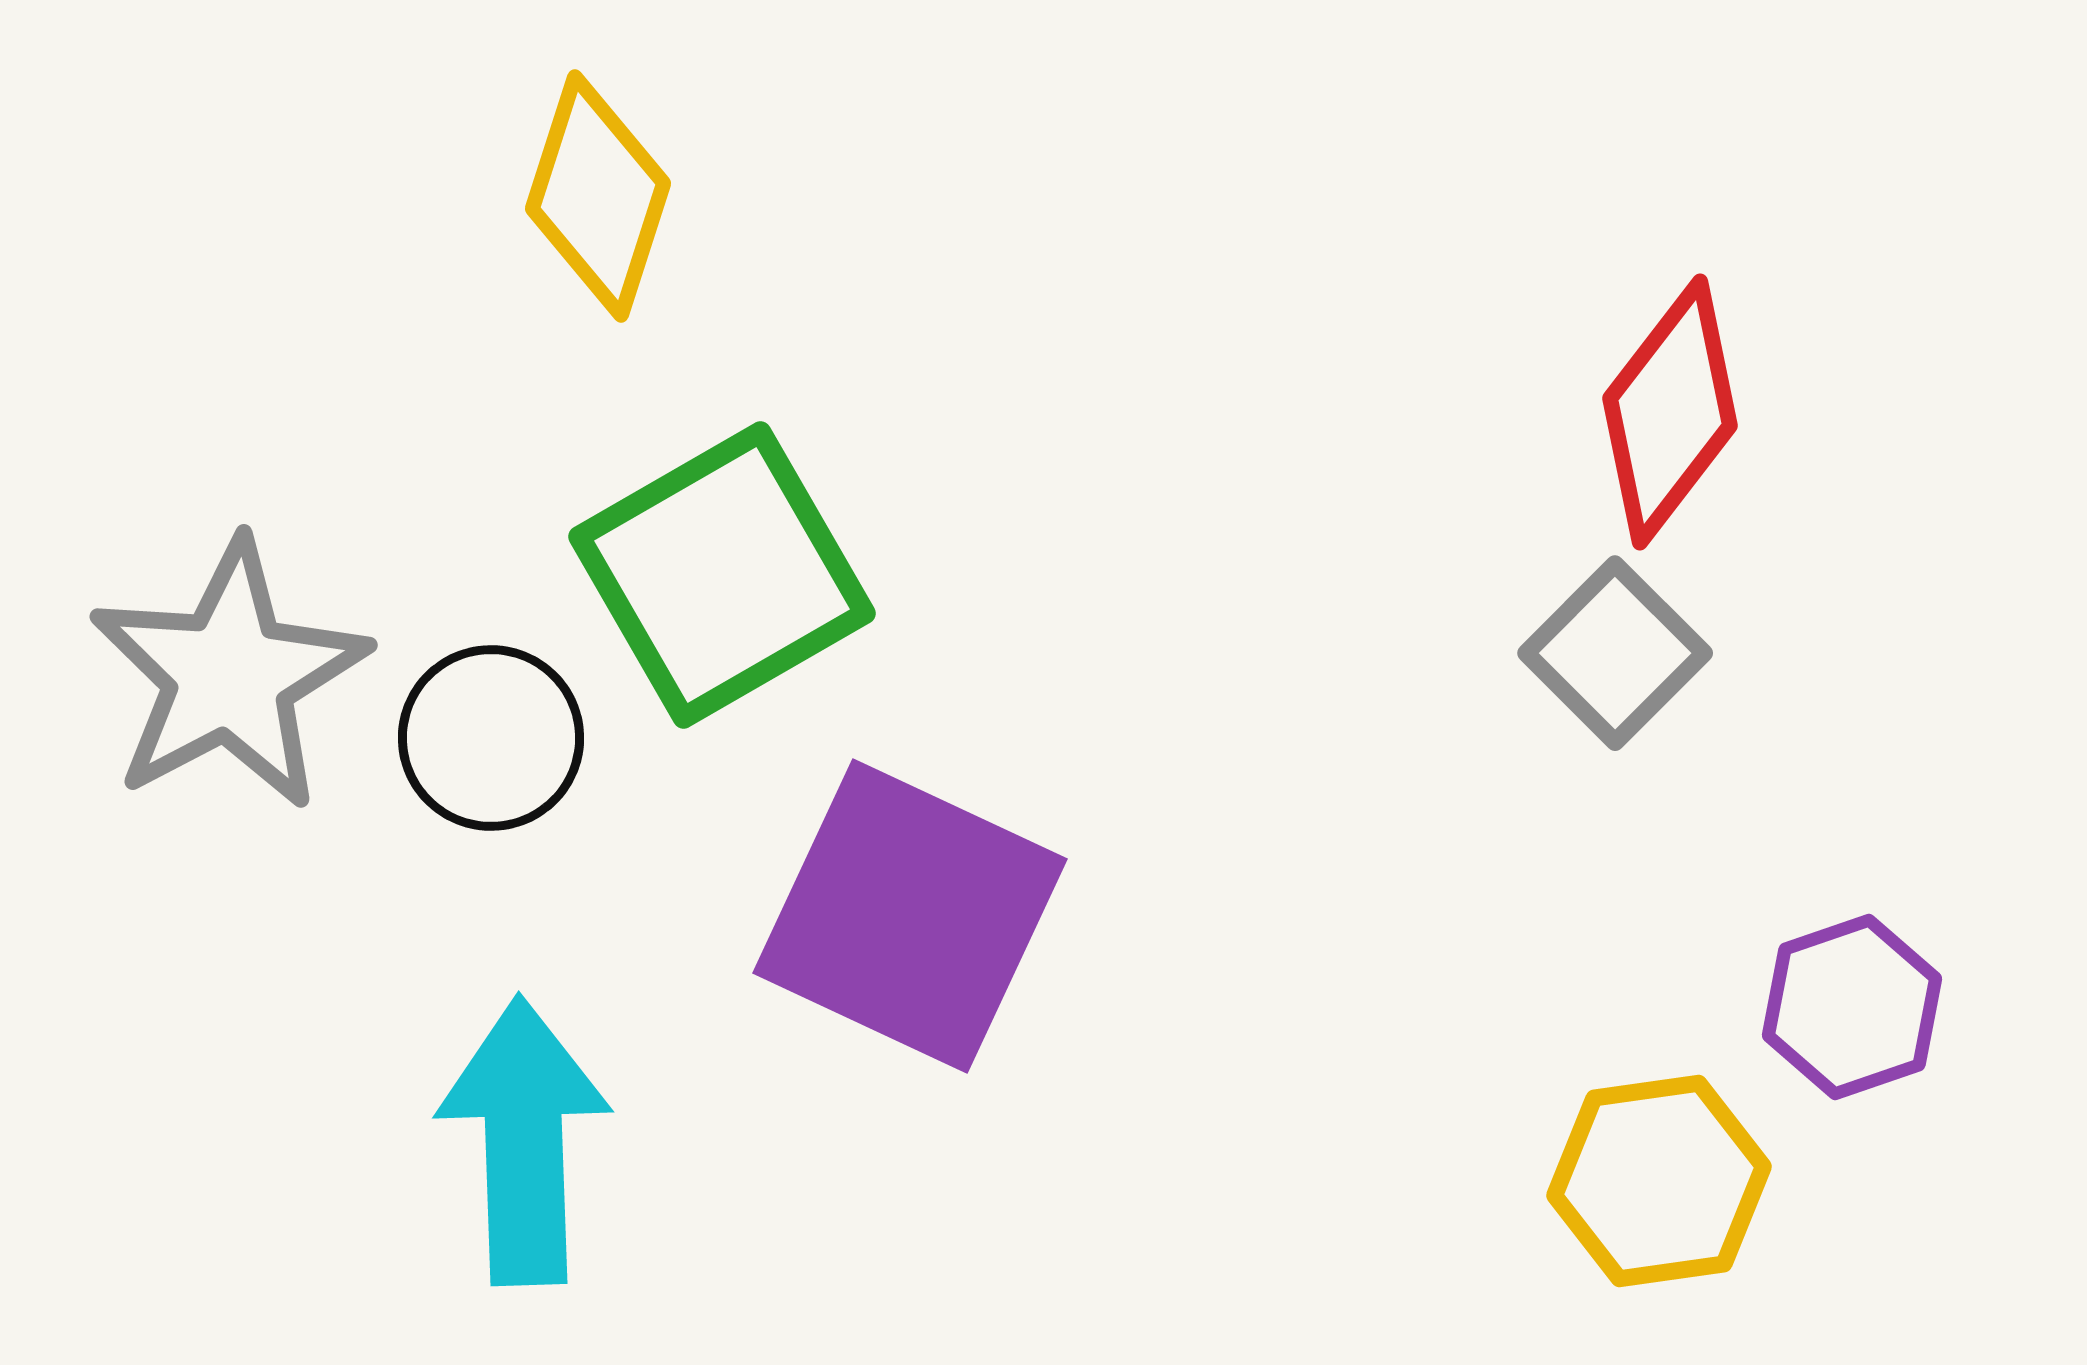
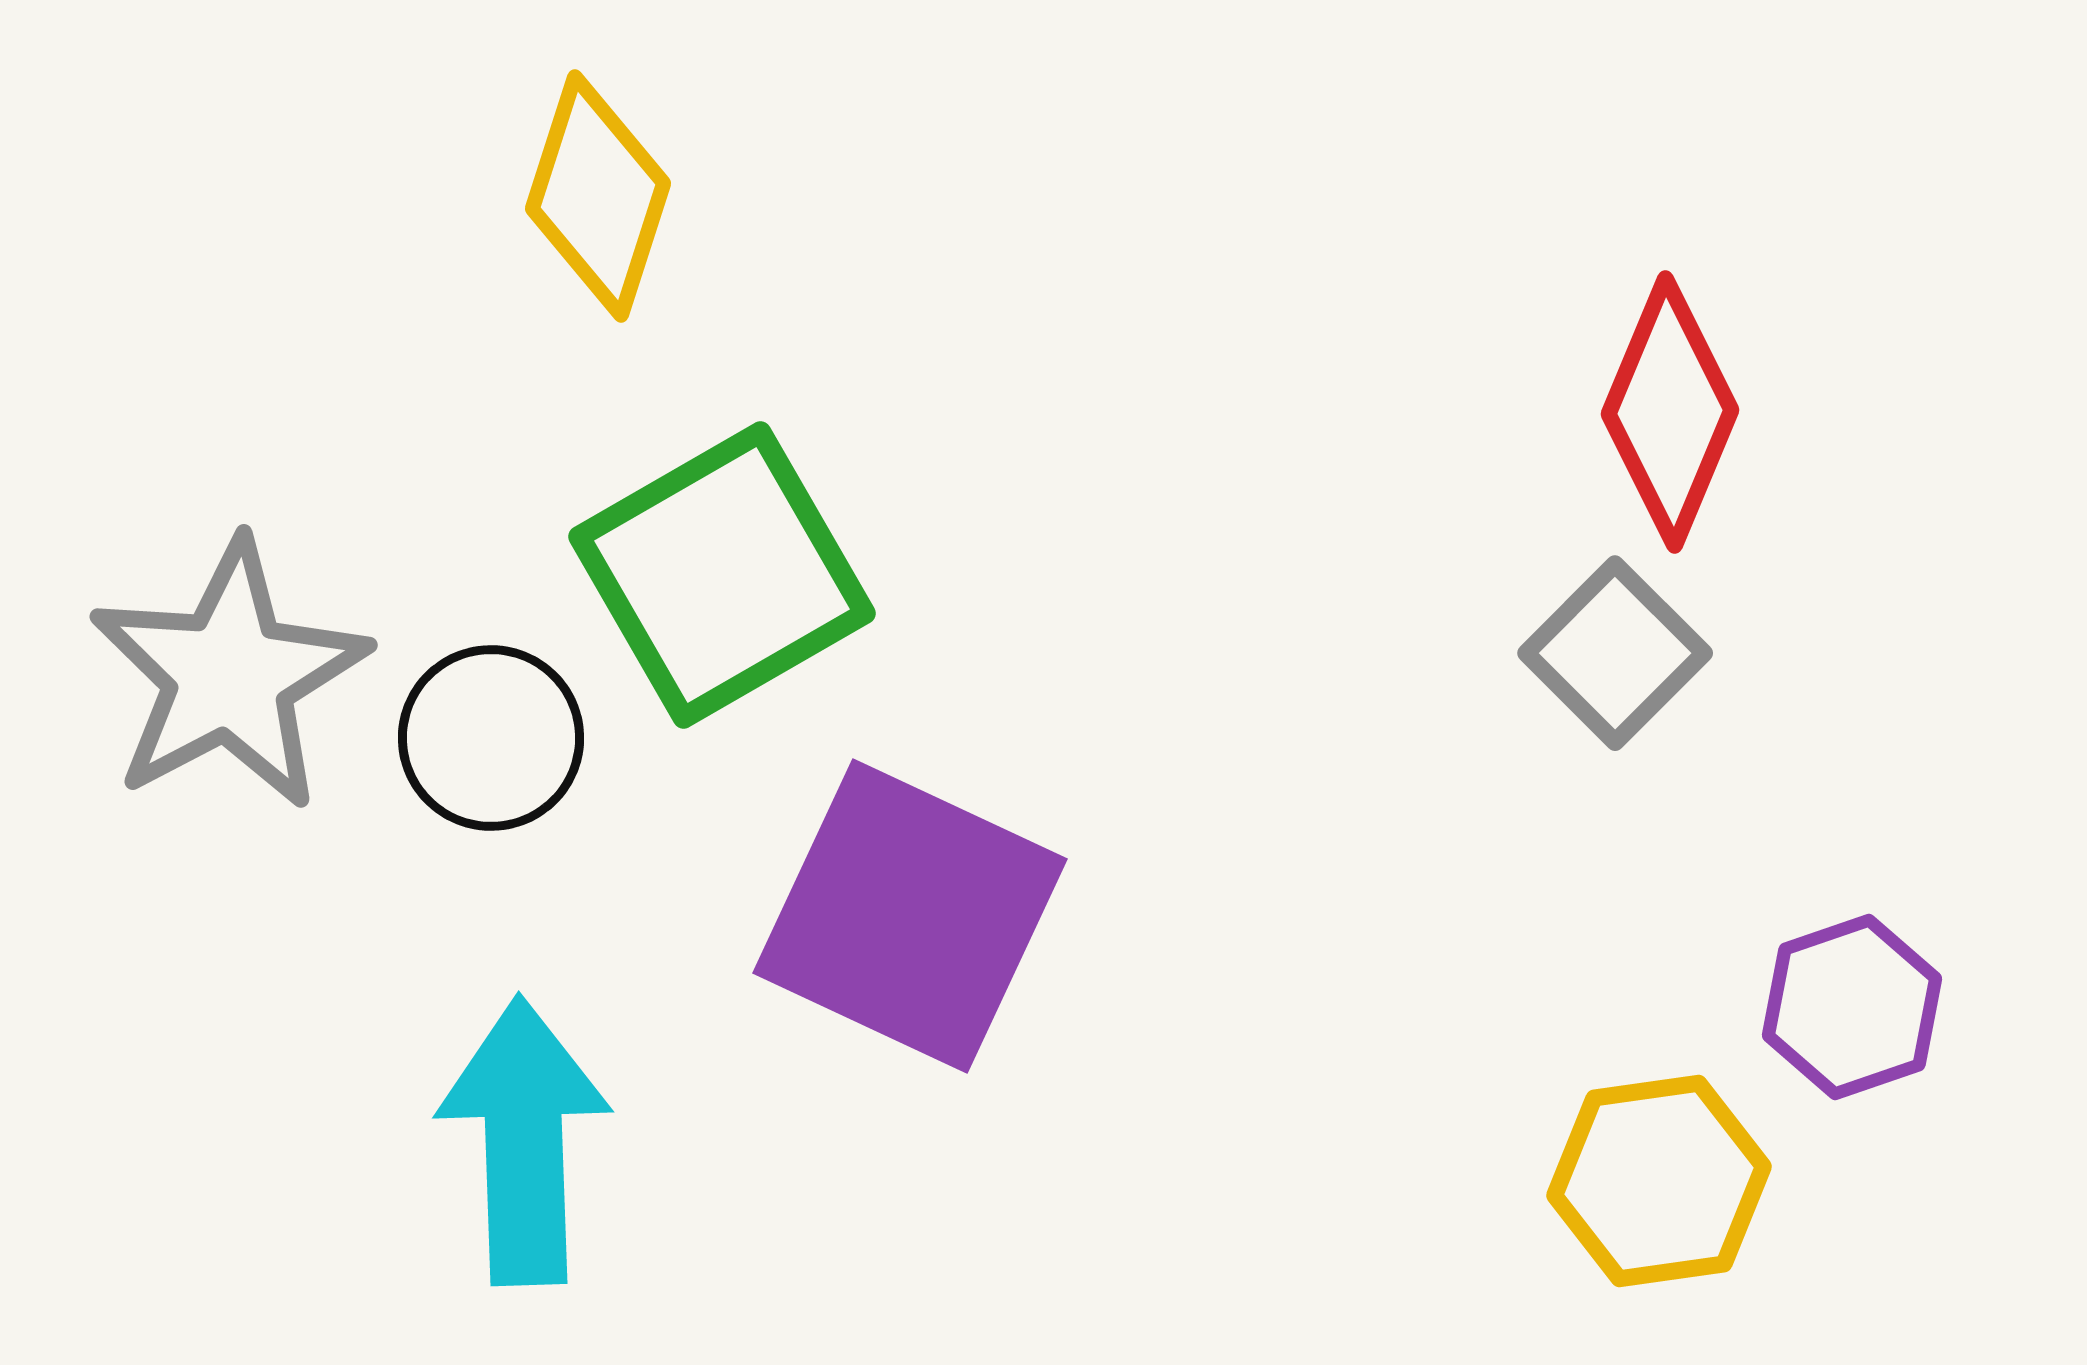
red diamond: rotated 15 degrees counterclockwise
